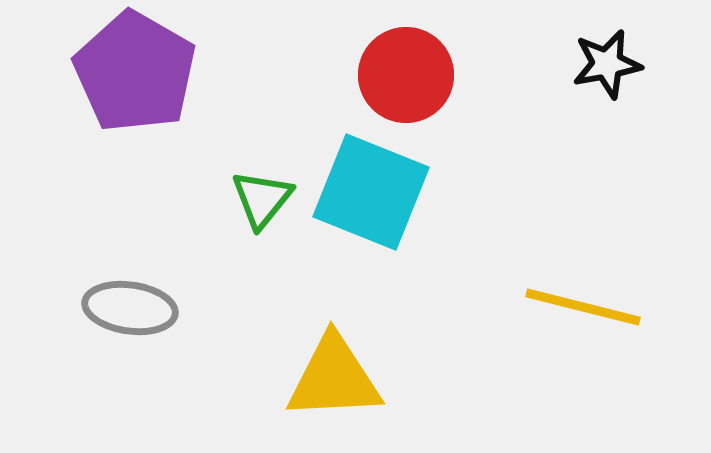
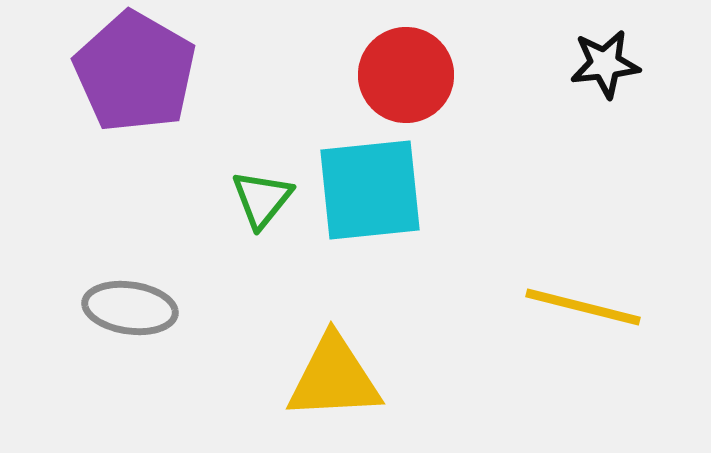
black star: moved 2 px left; rotated 4 degrees clockwise
cyan square: moved 1 px left, 2 px up; rotated 28 degrees counterclockwise
